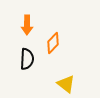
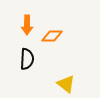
orange diamond: moved 1 px left, 7 px up; rotated 45 degrees clockwise
